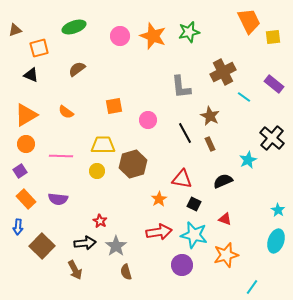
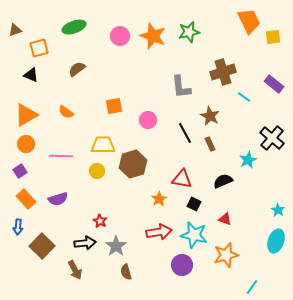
brown cross at (223, 72): rotated 10 degrees clockwise
purple semicircle at (58, 199): rotated 24 degrees counterclockwise
